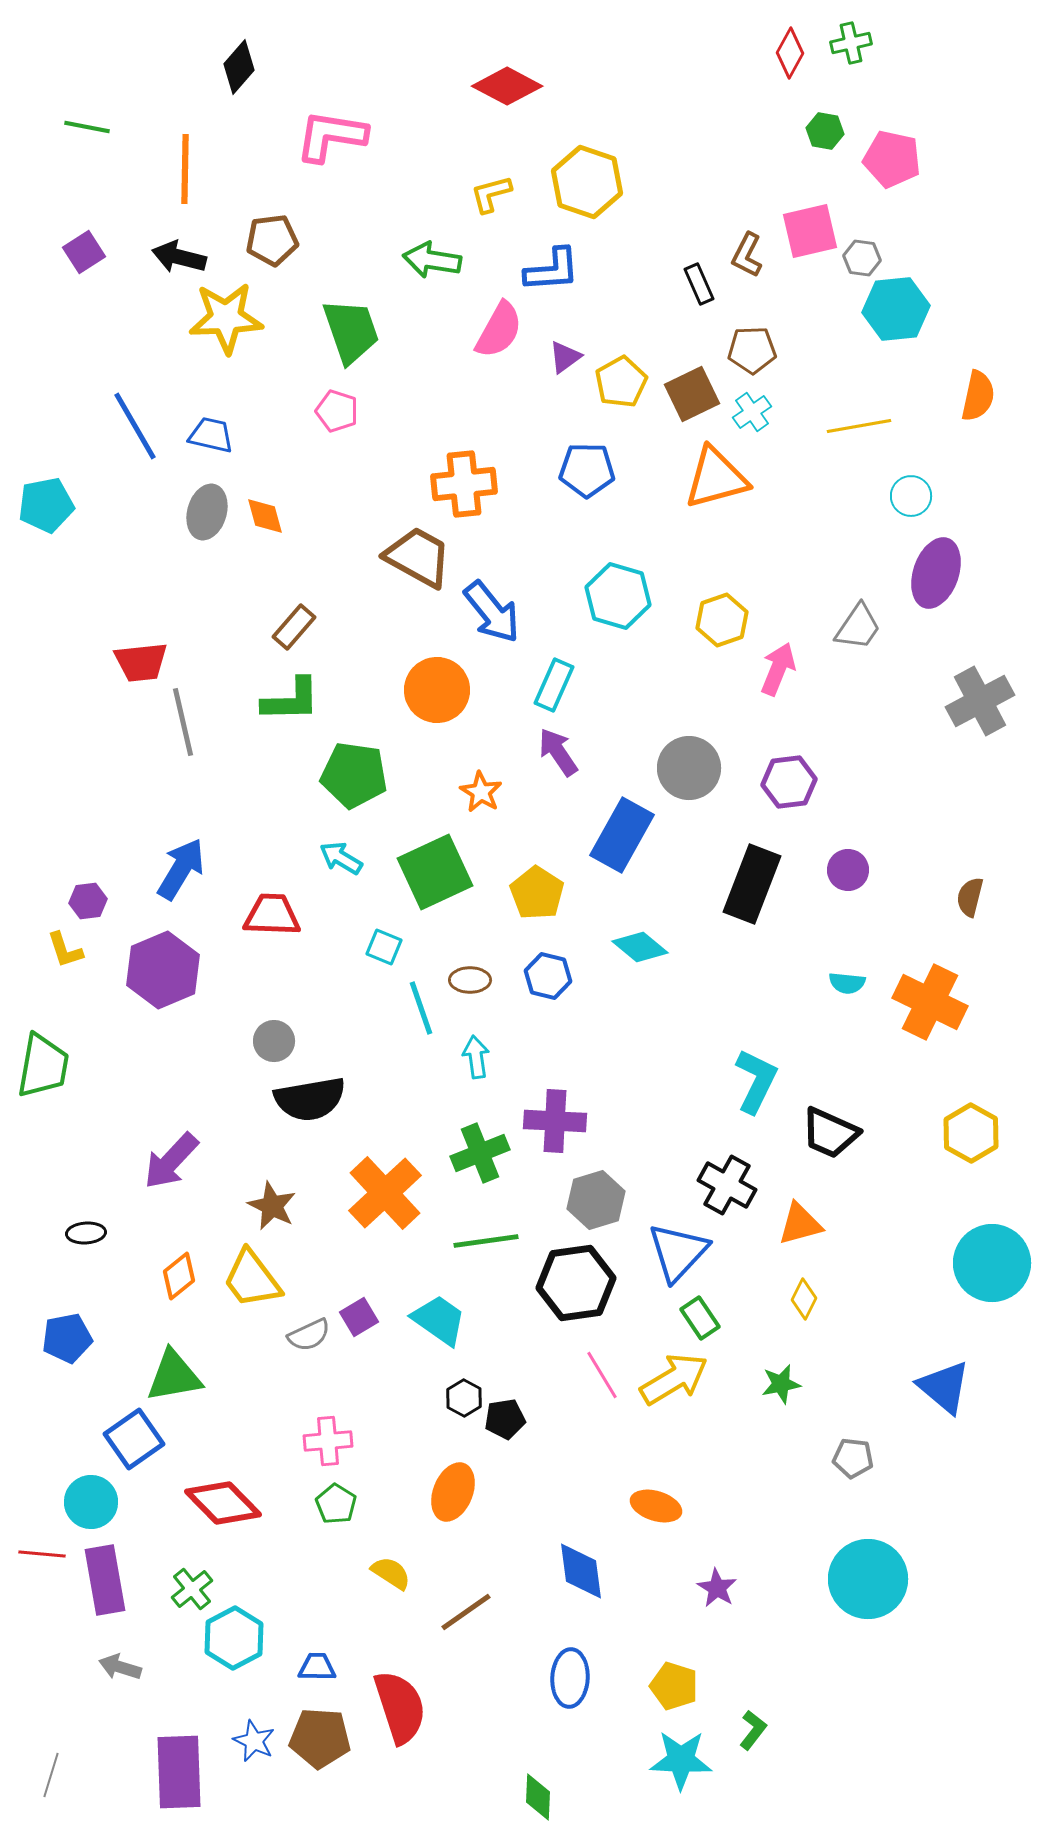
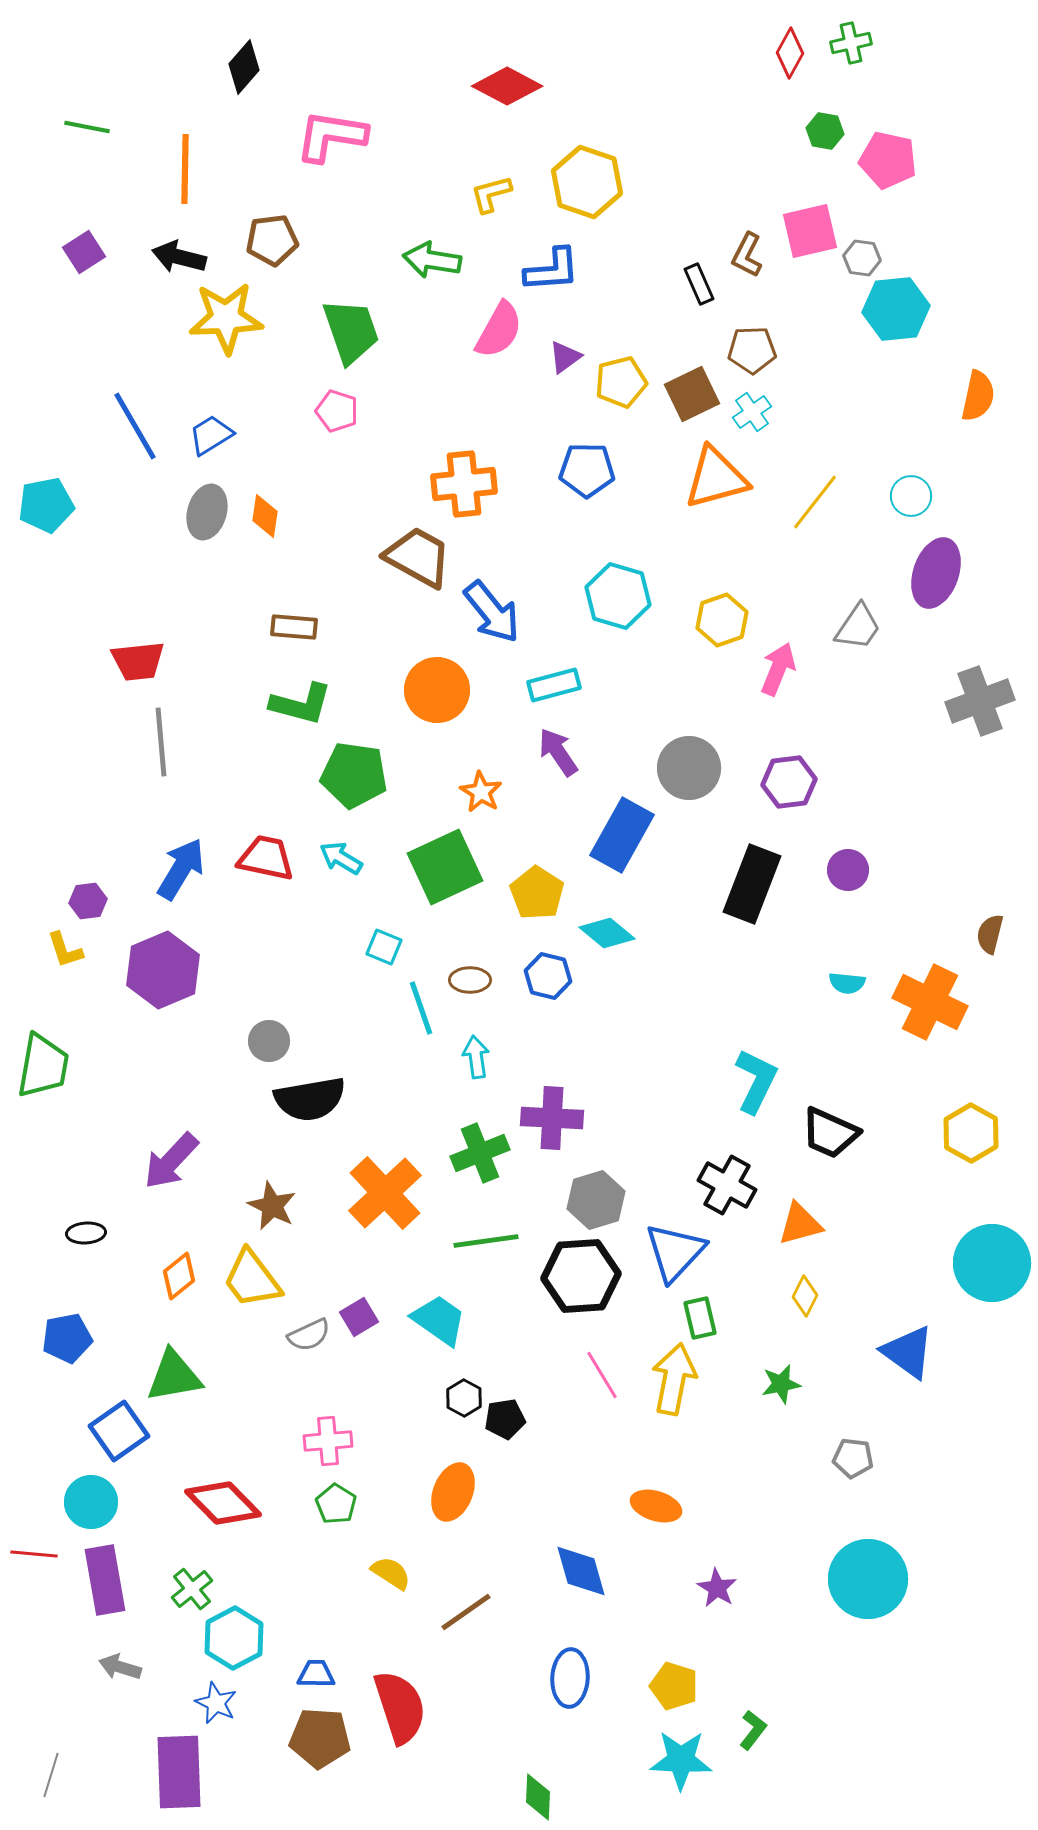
black diamond at (239, 67): moved 5 px right
pink pentagon at (892, 159): moved 4 px left, 1 px down
yellow pentagon at (621, 382): rotated 15 degrees clockwise
yellow line at (859, 426): moved 44 px left, 76 px down; rotated 42 degrees counterclockwise
blue trapezoid at (211, 435): rotated 45 degrees counterclockwise
orange diamond at (265, 516): rotated 24 degrees clockwise
brown rectangle at (294, 627): rotated 54 degrees clockwise
red trapezoid at (141, 662): moved 3 px left, 1 px up
cyan rectangle at (554, 685): rotated 51 degrees clockwise
green L-shape at (291, 700): moved 10 px right, 4 px down; rotated 16 degrees clockwise
gray cross at (980, 701): rotated 8 degrees clockwise
gray line at (183, 722): moved 22 px left, 20 px down; rotated 8 degrees clockwise
green square at (435, 872): moved 10 px right, 5 px up
brown semicircle at (970, 897): moved 20 px right, 37 px down
red trapezoid at (272, 915): moved 6 px left, 57 px up; rotated 10 degrees clockwise
cyan diamond at (640, 947): moved 33 px left, 14 px up
gray circle at (274, 1041): moved 5 px left
purple cross at (555, 1121): moved 3 px left, 3 px up
blue triangle at (678, 1252): moved 3 px left
black hexagon at (576, 1283): moved 5 px right, 7 px up; rotated 4 degrees clockwise
yellow diamond at (804, 1299): moved 1 px right, 3 px up
green rectangle at (700, 1318): rotated 21 degrees clockwise
yellow arrow at (674, 1379): rotated 48 degrees counterclockwise
blue triangle at (944, 1387): moved 36 px left, 35 px up; rotated 4 degrees counterclockwise
blue square at (134, 1439): moved 15 px left, 8 px up
red line at (42, 1554): moved 8 px left
blue diamond at (581, 1571): rotated 8 degrees counterclockwise
blue trapezoid at (317, 1667): moved 1 px left, 7 px down
blue star at (254, 1741): moved 38 px left, 38 px up
